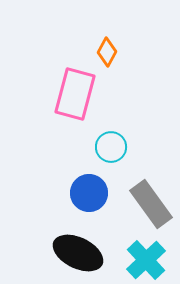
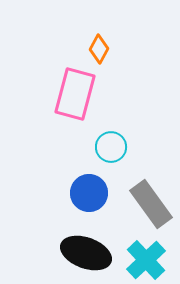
orange diamond: moved 8 px left, 3 px up
black ellipse: moved 8 px right; rotated 6 degrees counterclockwise
